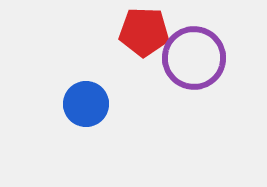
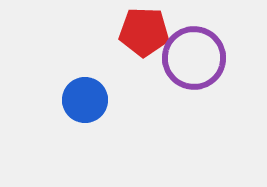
blue circle: moved 1 px left, 4 px up
